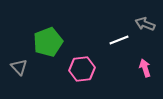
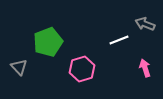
pink hexagon: rotated 10 degrees counterclockwise
